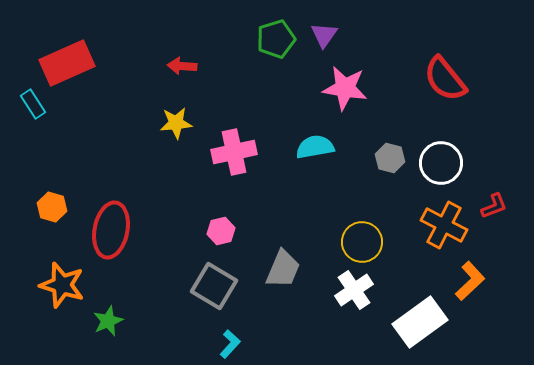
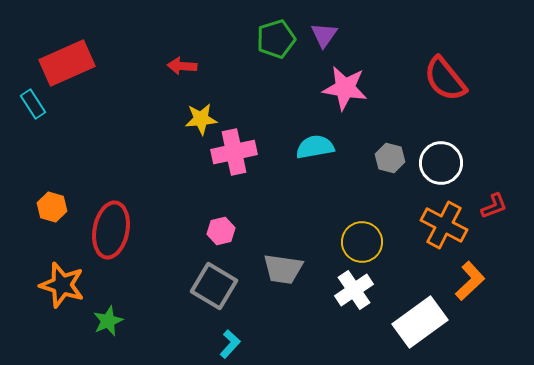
yellow star: moved 25 px right, 4 px up
gray trapezoid: rotated 75 degrees clockwise
